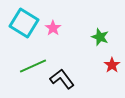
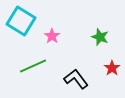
cyan square: moved 3 px left, 2 px up
pink star: moved 1 px left, 8 px down
red star: moved 3 px down
black L-shape: moved 14 px right
